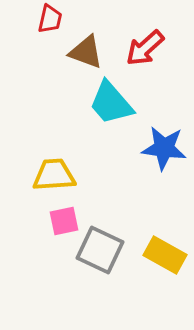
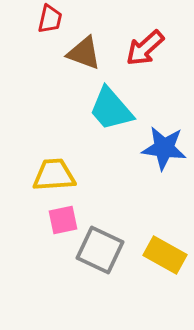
brown triangle: moved 2 px left, 1 px down
cyan trapezoid: moved 6 px down
pink square: moved 1 px left, 1 px up
